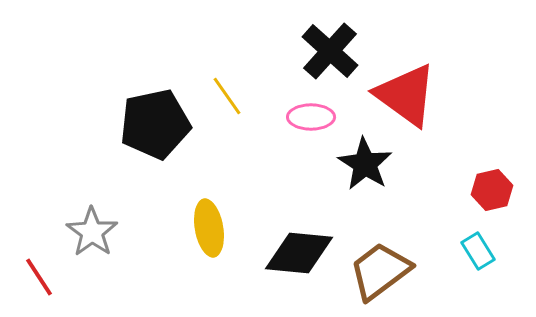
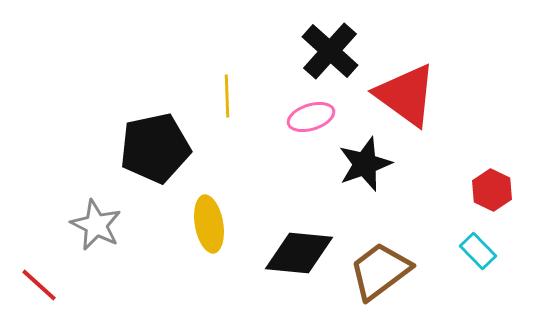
yellow line: rotated 33 degrees clockwise
pink ellipse: rotated 18 degrees counterclockwise
black pentagon: moved 24 px down
black star: rotated 20 degrees clockwise
red hexagon: rotated 21 degrees counterclockwise
yellow ellipse: moved 4 px up
gray star: moved 4 px right, 7 px up; rotated 9 degrees counterclockwise
cyan rectangle: rotated 12 degrees counterclockwise
red line: moved 8 px down; rotated 15 degrees counterclockwise
